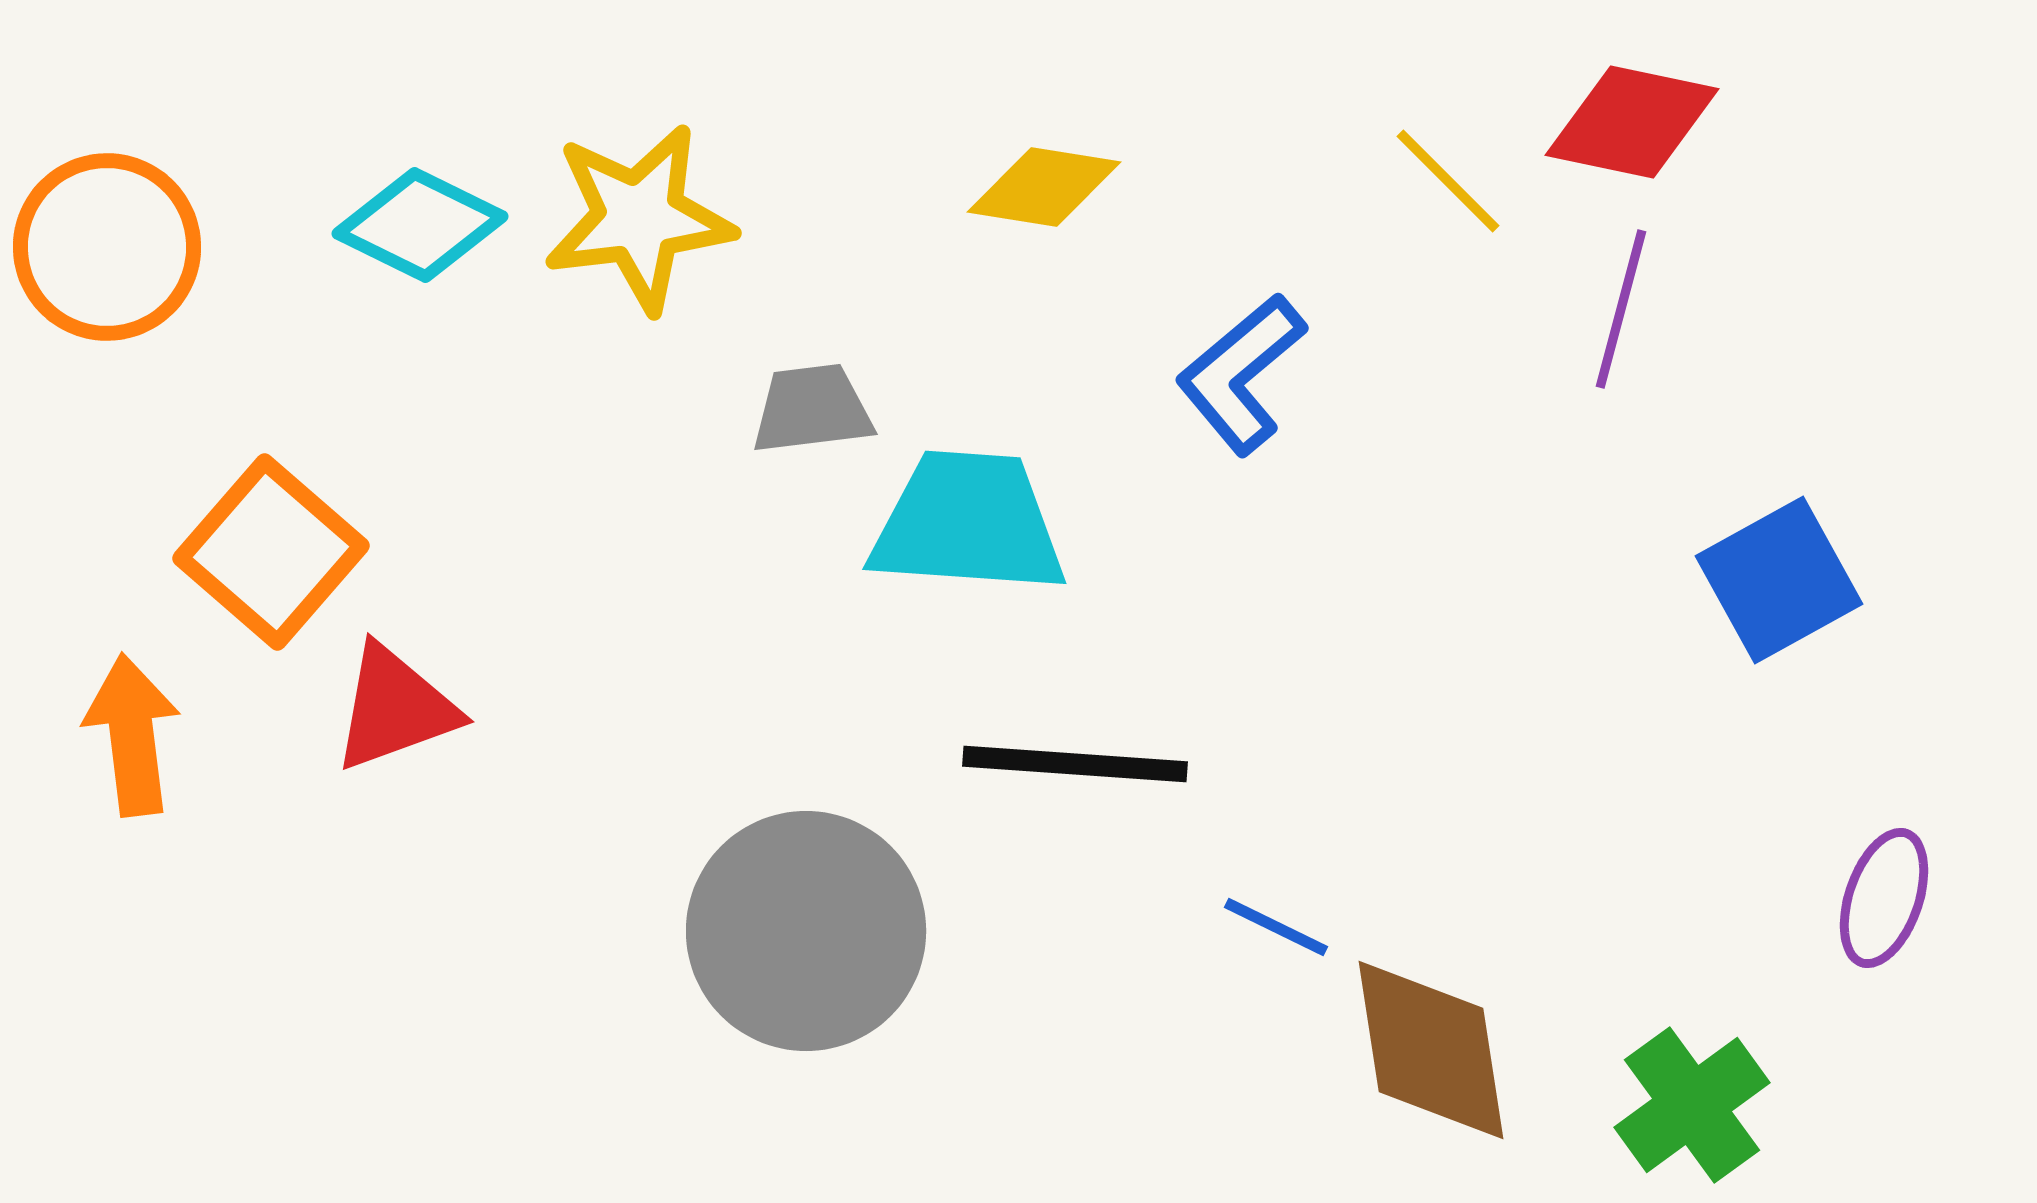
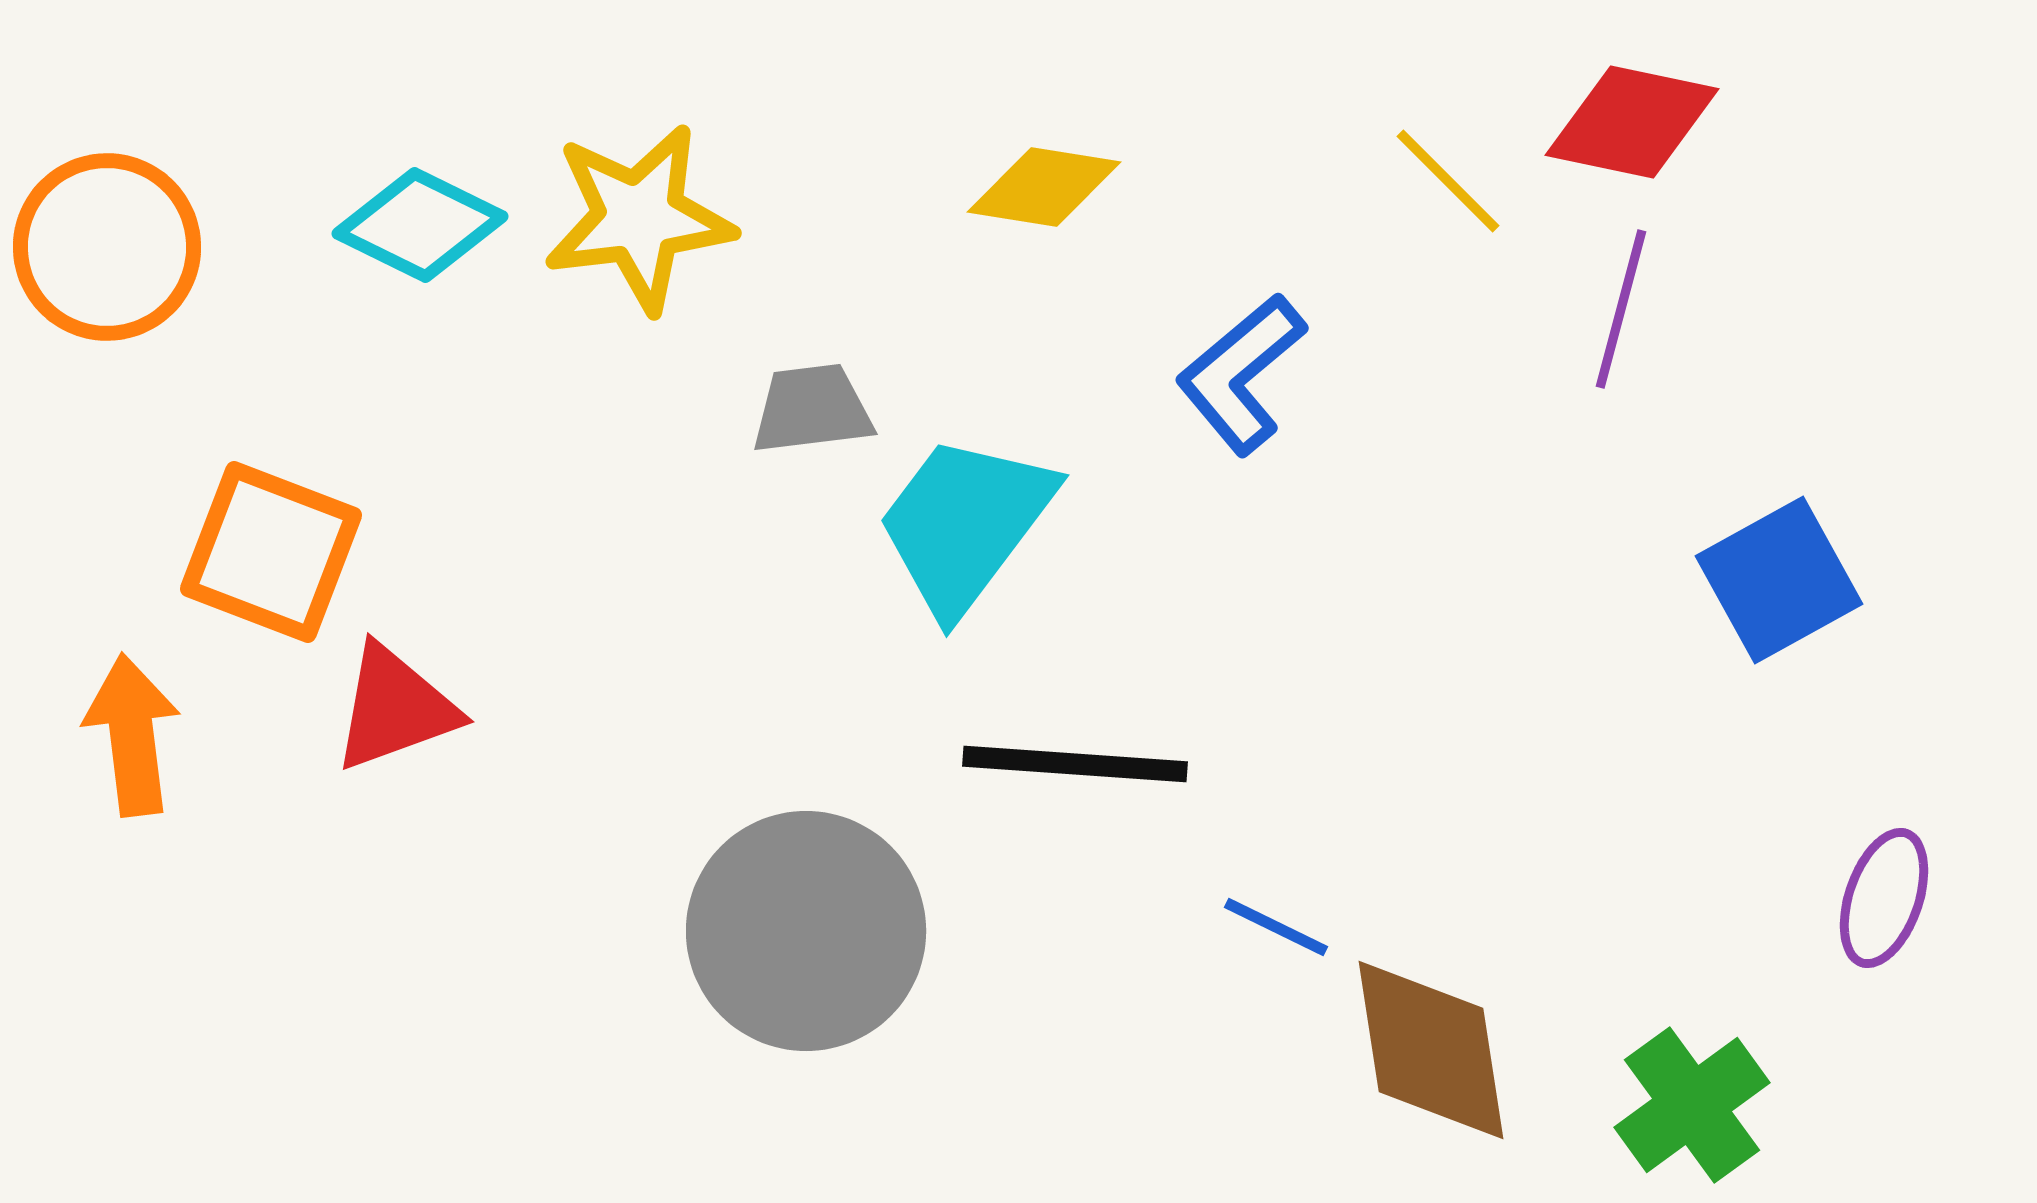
cyan trapezoid: moved 3 px left, 1 px down; rotated 57 degrees counterclockwise
orange square: rotated 20 degrees counterclockwise
